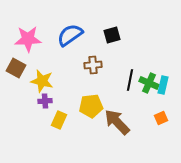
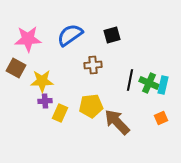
yellow star: rotated 15 degrees counterclockwise
yellow rectangle: moved 1 px right, 7 px up
